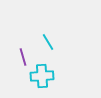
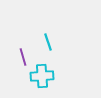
cyan line: rotated 12 degrees clockwise
